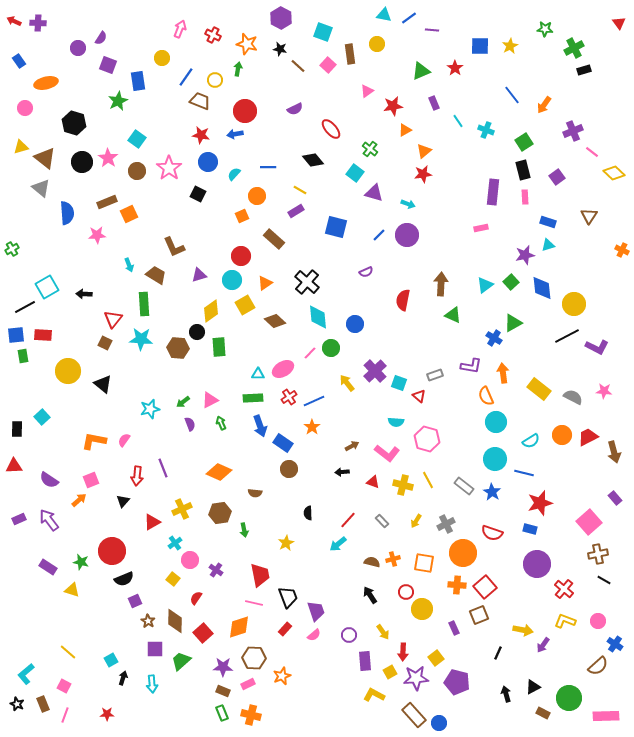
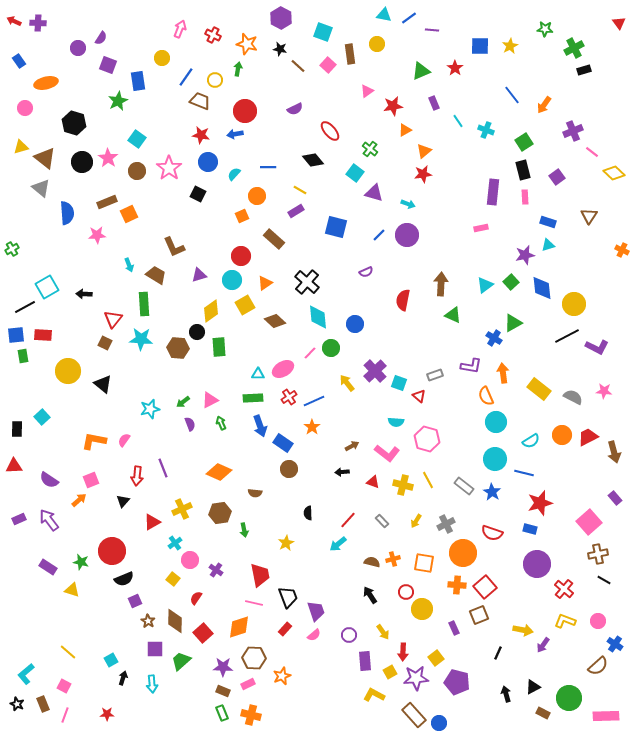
red ellipse at (331, 129): moved 1 px left, 2 px down
